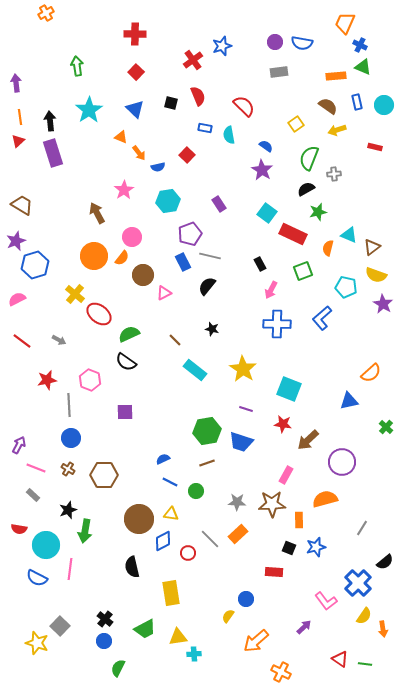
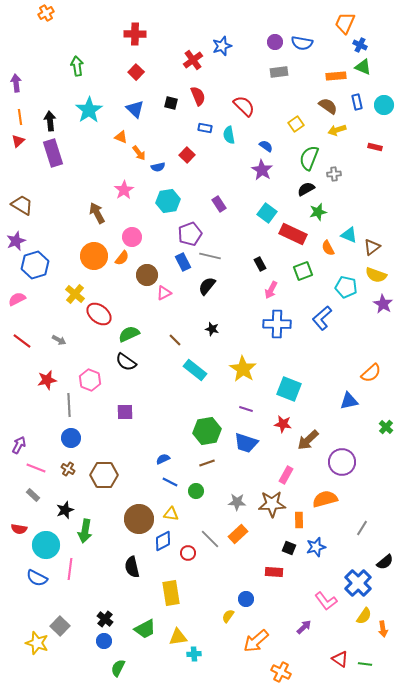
orange semicircle at (328, 248): rotated 42 degrees counterclockwise
brown circle at (143, 275): moved 4 px right
blue trapezoid at (241, 442): moved 5 px right, 1 px down
black star at (68, 510): moved 3 px left
